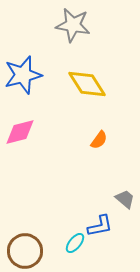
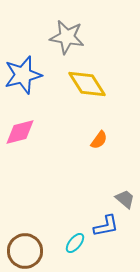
gray star: moved 6 px left, 12 px down
blue L-shape: moved 6 px right
